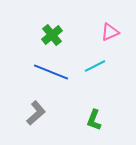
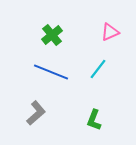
cyan line: moved 3 px right, 3 px down; rotated 25 degrees counterclockwise
